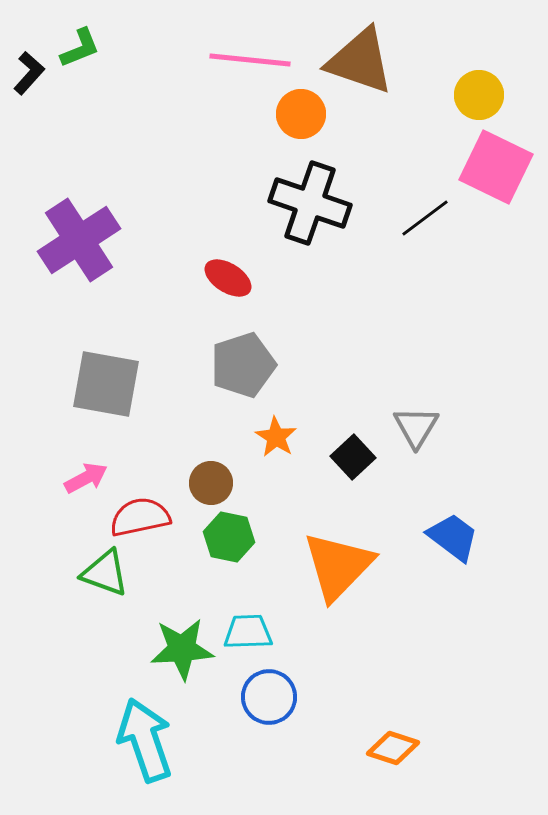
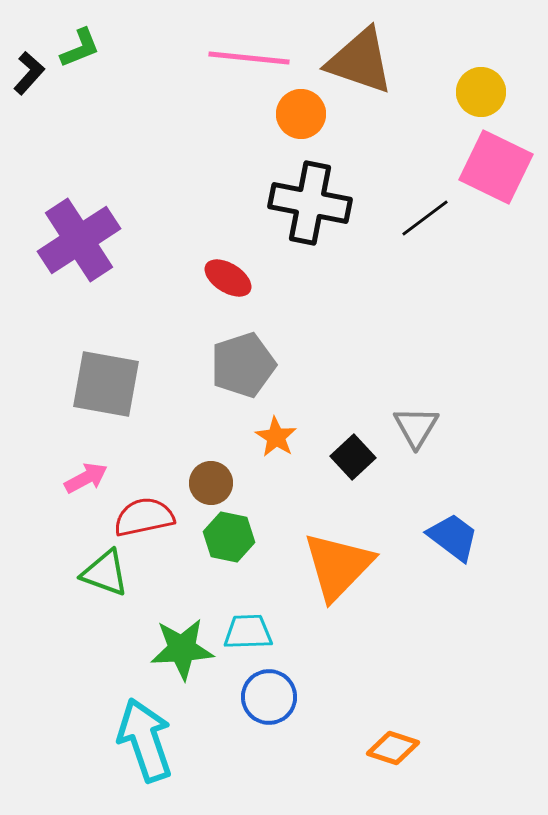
pink line: moved 1 px left, 2 px up
yellow circle: moved 2 px right, 3 px up
black cross: rotated 8 degrees counterclockwise
red semicircle: moved 4 px right
